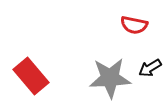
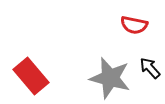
black arrow: rotated 80 degrees clockwise
gray star: rotated 18 degrees clockwise
